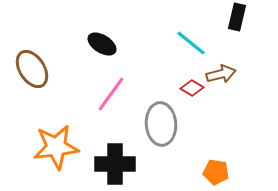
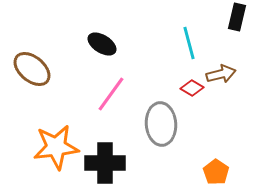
cyan line: moved 2 px left; rotated 36 degrees clockwise
brown ellipse: rotated 18 degrees counterclockwise
black cross: moved 10 px left, 1 px up
orange pentagon: rotated 25 degrees clockwise
